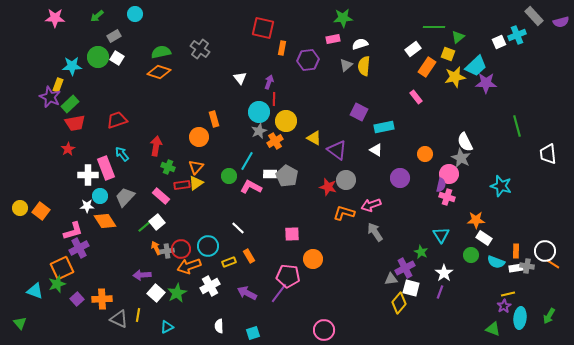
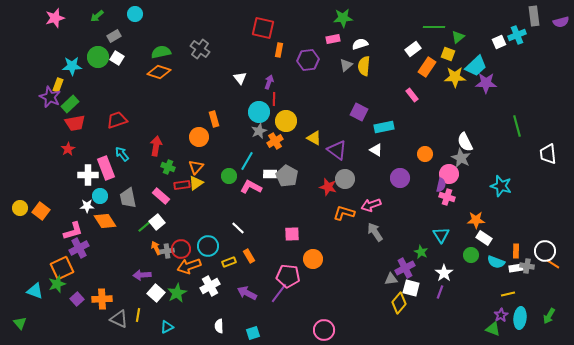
gray rectangle at (534, 16): rotated 36 degrees clockwise
pink star at (55, 18): rotated 18 degrees counterclockwise
orange rectangle at (282, 48): moved 3 px left, 2 px down
yellow star at (455, 77): rotated 10 degrees clockwise
pink rectangle at (416, 97): moved 4 px left, 2 px up
gray circle at (346, 180): moved 1 px left, 1 px up
gray trapezoid at (125, 197): moved 3 px right, 1 px down; rotated 55 degrees counterclockwise
purple star at (504, 306): moved 3 px left, 9 px down
